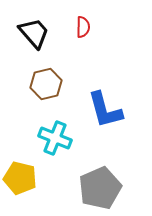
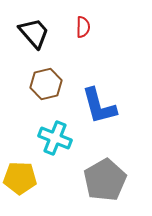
blue L-shape: moved 6 px left, 4 px up
yellow pentagon: rotated 12 degrees counterclockwise
gray pentagon: moved 5 px right, 8 px up; rotated 6 degrees counterclockwise
